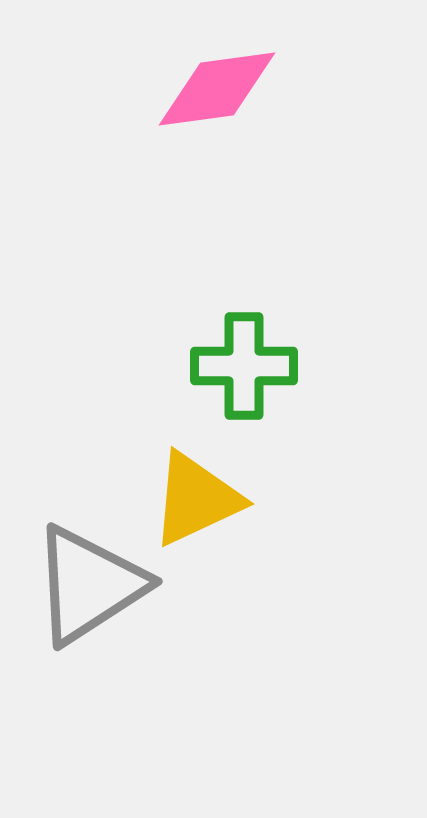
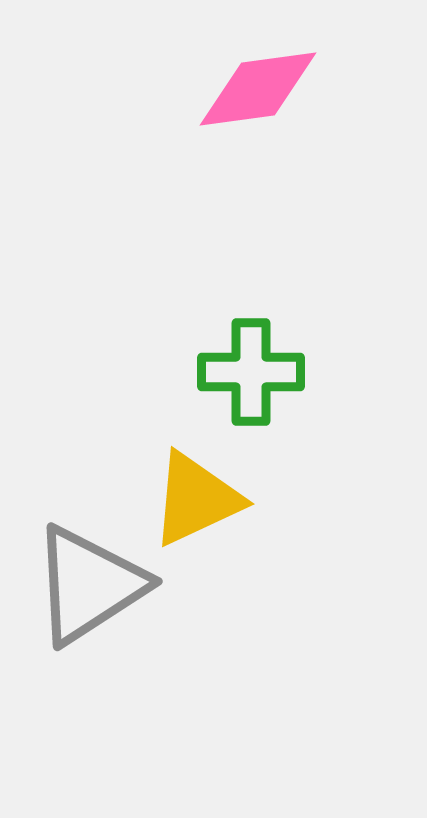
pink diamond: moved 41 px right
green cross: moved 7 px right, 6 px down
